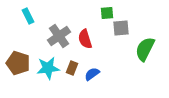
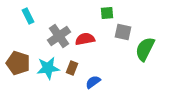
gray square: moved 2 px right, 4 px down; rotated 18 degrees clockwise
red semicircle: rotated 96 degrees clockwise
blue semicircle: moved 1 px right, 8 px down
